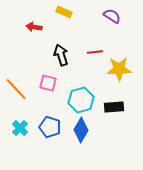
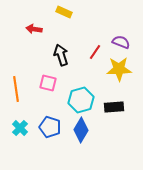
purple semicircle: moved 9 px right, 26 px down; rotated 12 degrees counterclockwise
red arrow: moved 2 px down
red line: rotated 49 degrees counterclockwise
orange line: rotated 35 degrees clockwise
